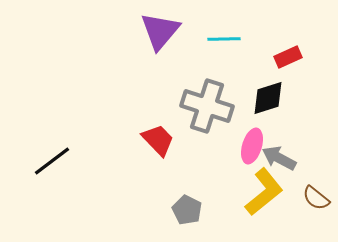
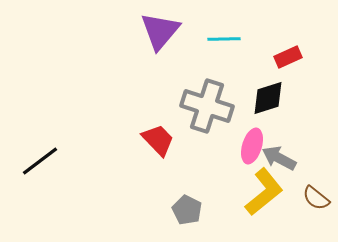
black line: moved 12 px left
